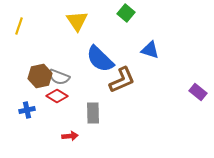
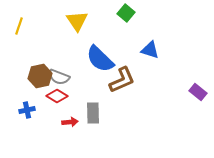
red arrow: moved 14 px up
